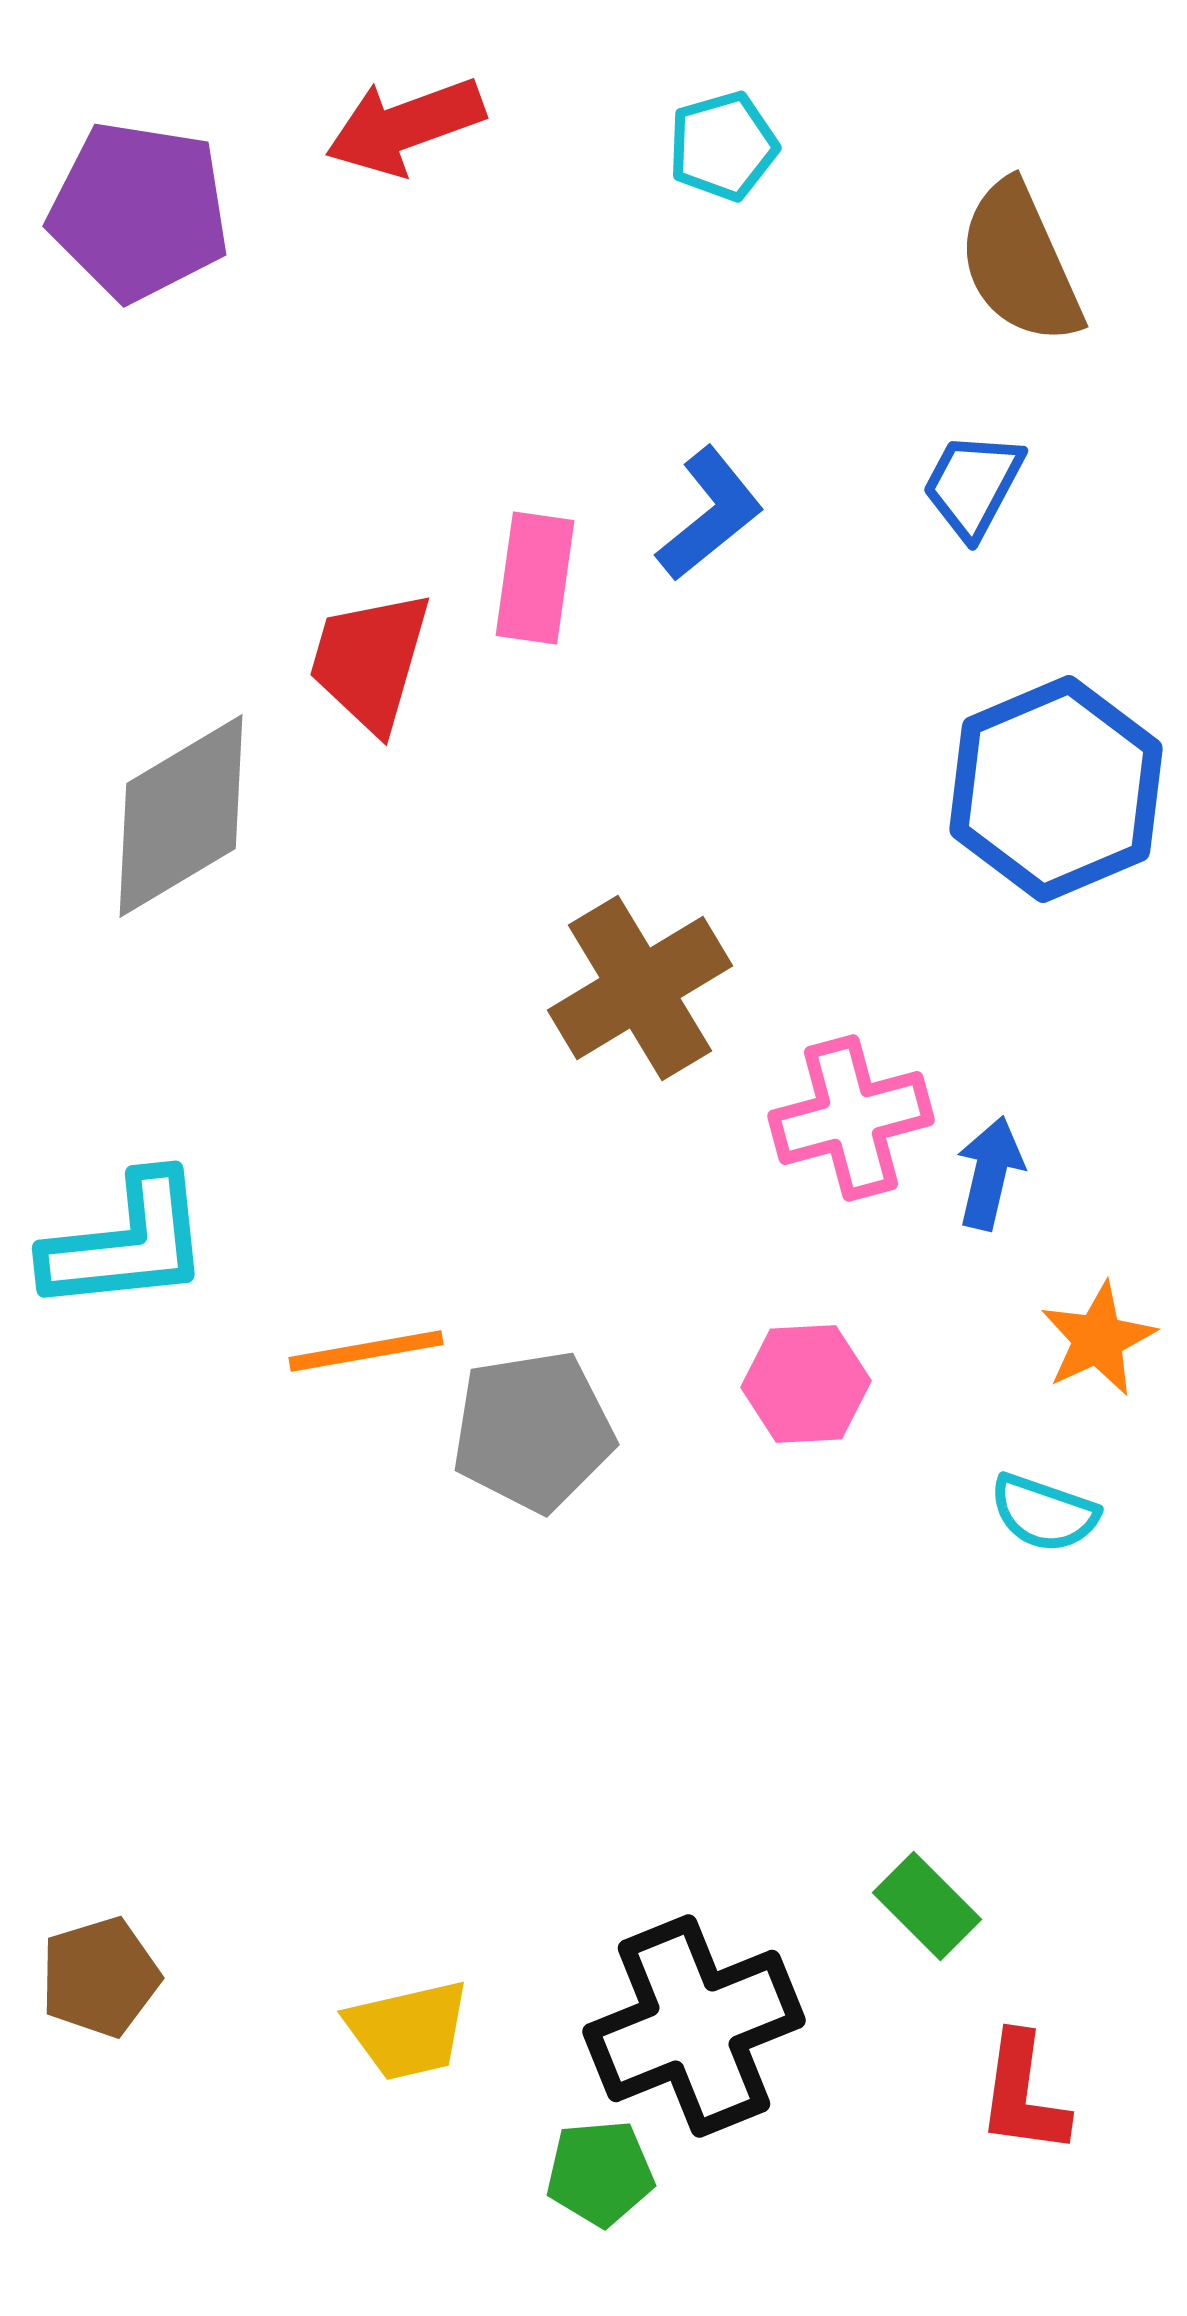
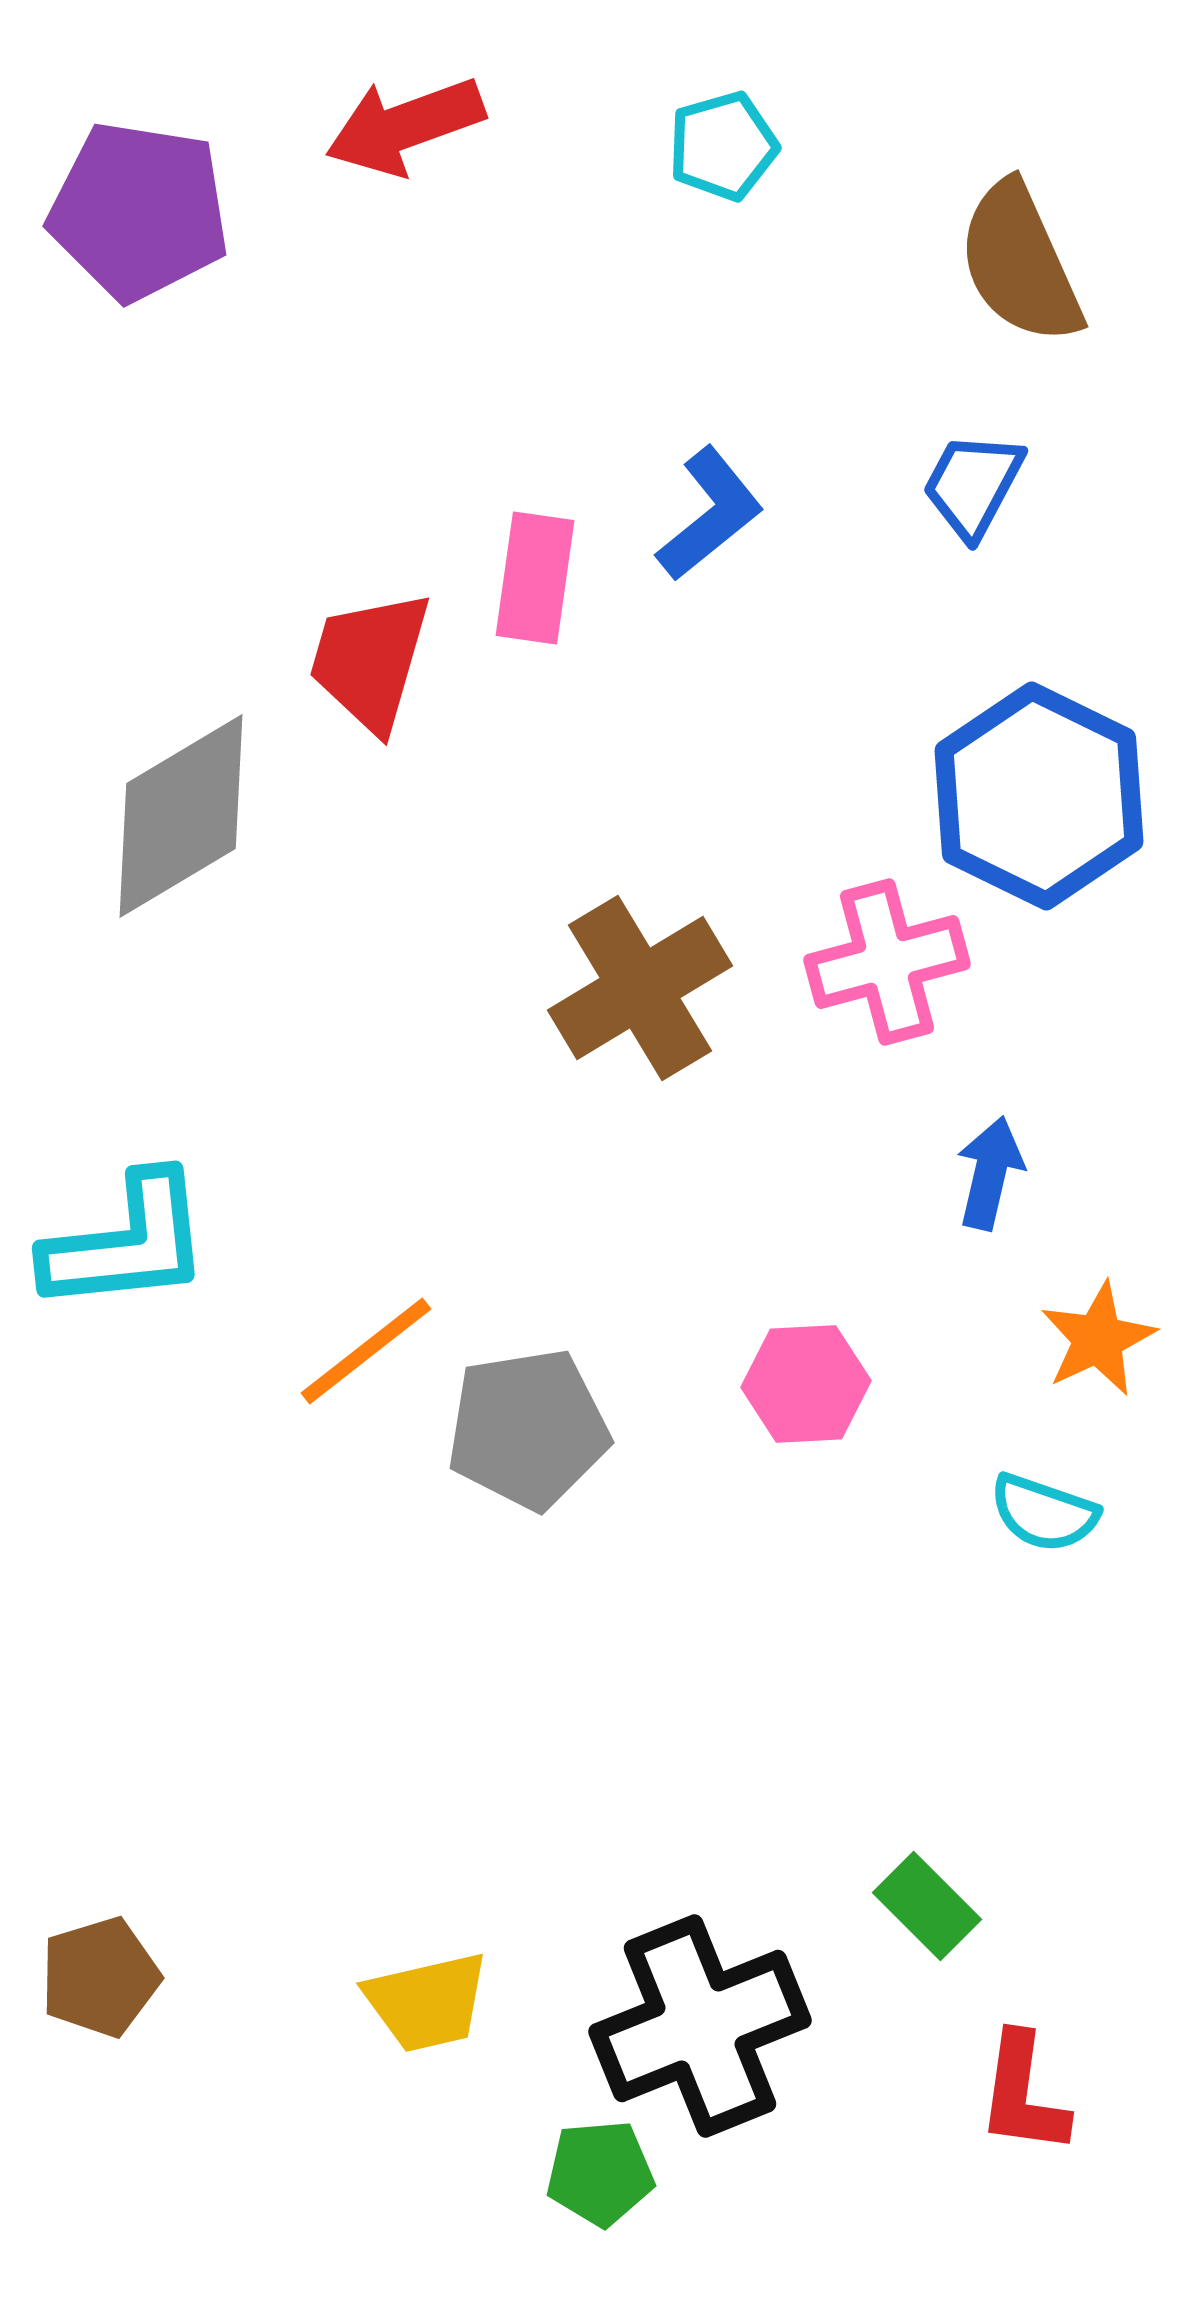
blue hexagon: moved 17 px left, 7 px down; rotated 11 degrees counterclockwise
pink cross: moved 36 px right, 156 px up
orange line: rotated 28 degrees counterclockwise
gray pentagon: moved 5 px left, 2 px up
black cross: moved 6 px right
yellow trapezoid: moved 19 px right, 28 px up
